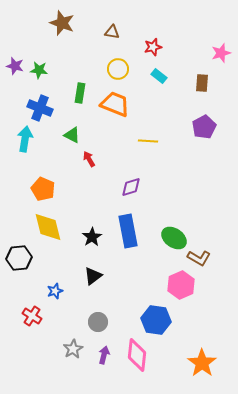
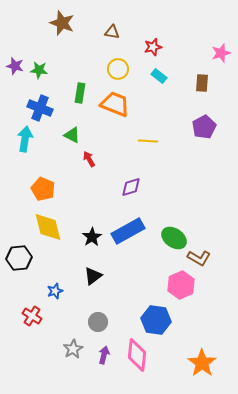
blue rectangle: rotated 72 degrees clockwise
